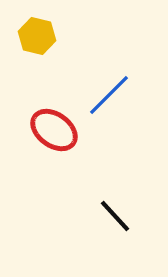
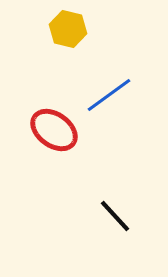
yellow hexagon: moved 31 px right, 7 px up
blue line: rotated 9 degrees clockwise
